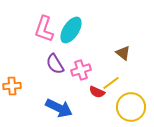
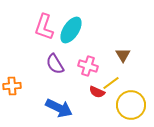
pink L-shape: moved 2 px up
brown triangle: moved 2 px down; rotated 21 degrees clockwise
pink cross: moved 7 px right, 4 px up; rotated 36 degrees clockwise
yellow circle: moved 2 px up
